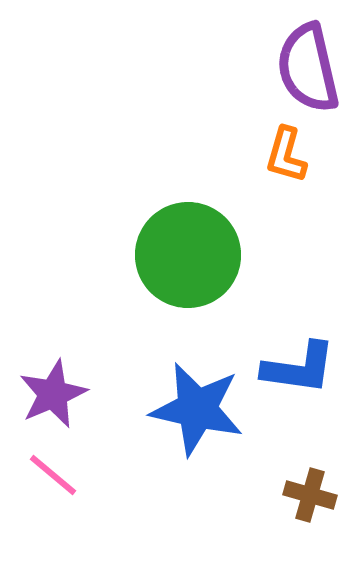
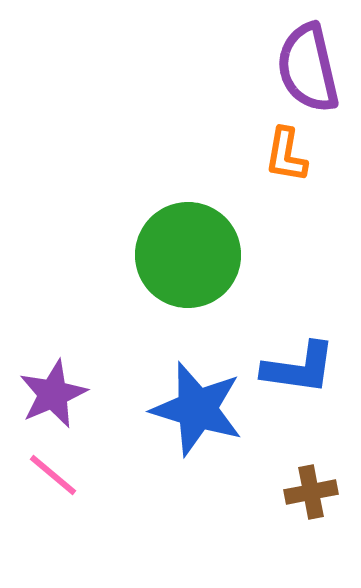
orange L-shape: rotated 6 degrees counterclockwise
blue star: rotated 4 degrees clockwise
brown cross: moved 1 px right, 3 px up; rotated 27 degrees counterclockwise
